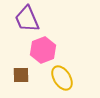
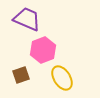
purple trapezoid: rotated 136 degrees clockwise
brown square: rotated 18 degrees counterclockwise
